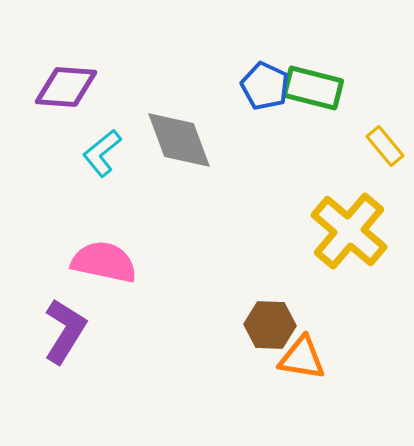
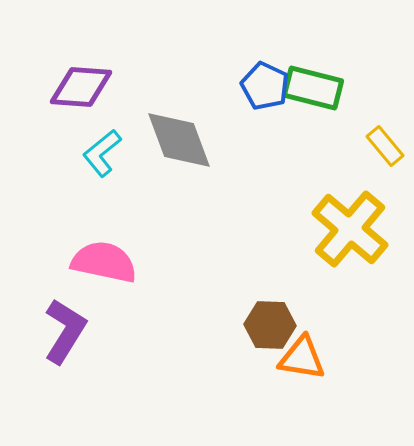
purple diamond: moved 15 px right
yellow cross: moved 1 px right, 2 px up
